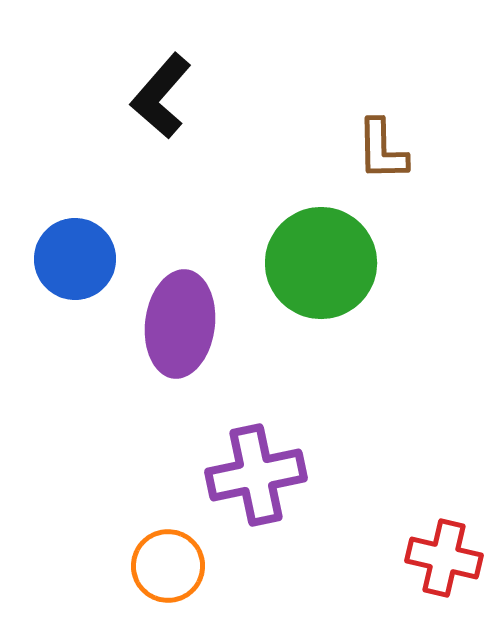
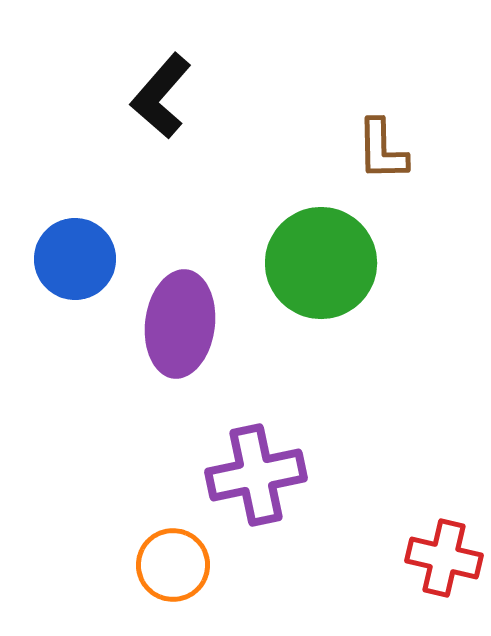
orange circle: moved 5 px right, 1 px up
